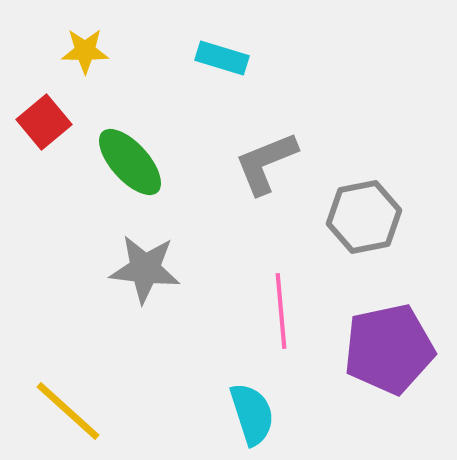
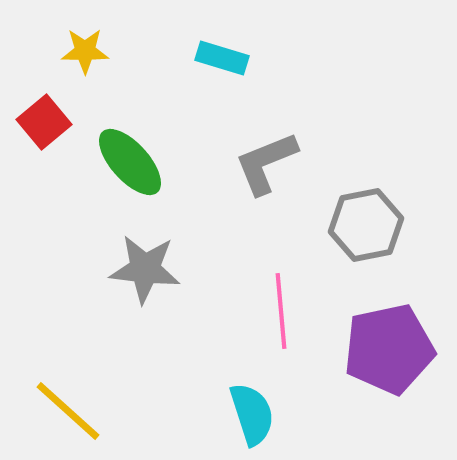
gray hexagon: moved 2 px right, 8 px down
